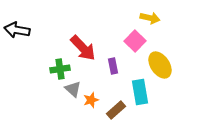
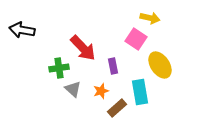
black arrow: moved 5 px right
pink square: moved 1 px right, 2 px up; rotated 10 degrees counterclockwise
green cross: moved 1 px left, 1 px up
orange star: moved 10 px right, 9 px up
brown rectangle: moved 1 px right, 2 px up
